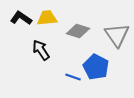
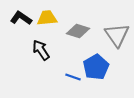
blue pentagon: rotated 15 degrees clockwise
